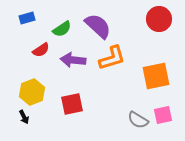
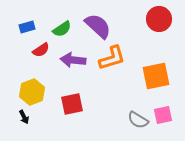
blue rectangle: moved 9 px down
